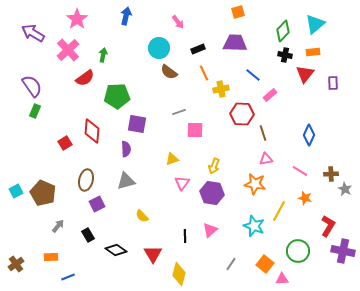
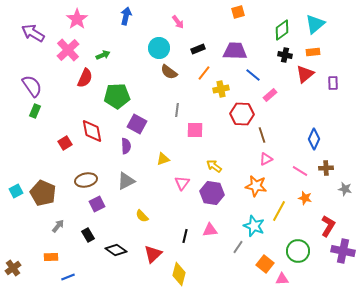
green diamond at (283, 31): moved 1 px left, 1 px up; rotated 10 degrees clockwise
purple trapezoid at (235, 43): moved 8 px down
green arrow at (103, 55): rotated 56 degrees clockwise
orange line at (204, 73): rotated 63 degrees clockwise
red triangle at (305, 74): rotated 12 degrees clockwise
red semicircle at (85, 78): rotated 30 degrees counterclockwise
gray line at (179, 112): moved 2 px left, 2 px up; rotated 64 degrees counterclockwise
purple square at (137, 124): rotated 18 degrees clockwise
red diamond at (92, 131): rotated 15 degrees counterclockwise
brown line at (263, 133): moved 1 px left, 2 px down
blue diamond at (309, 135): moved 5 px right, 4 px down
purple semicircle at (126, 149): moved 3 px up
yellow triangle at (172, 159): moved 9 px left
pink triangle at (266, 159): rotated 16 degrees counterclockwise
yellow arrow at (214, 166): rotated 105 degrees clockwise
brown cross at (331, 174): moved 5 px left, 6 px up
brown ellipse at (86, 180): rotated 65 degrees clockwise
gray triangle at (126, 181): rotated 12 degrees counterclockwise
orange star at (255, 184): moved 1 px right, 2 px down
gray star at (345, 189): rotated 16 degrees counterclockwise
pink triangle at (210, 230): rotated 35 degrees clockwise
black line at (185, 236): rotated 16 degrees clockwise
red triangle at (153, 254): rotated 18 degrees clockwise
brown cross at (16, 264): moved 3 px left, 4 px down
gray line at (231, 264): moved 7 px right, 17 px up
